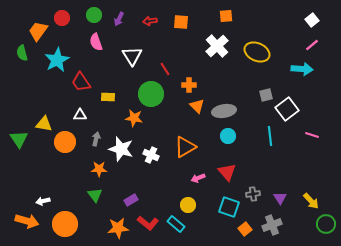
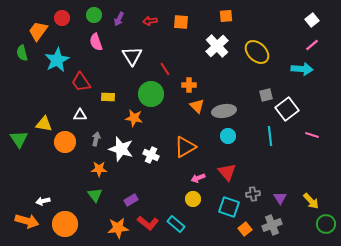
yellow ellipse at (257, 52): rotated 20 degrees clockwise
yellow circle at (188, 205): moved 5 px right, 6 px up
